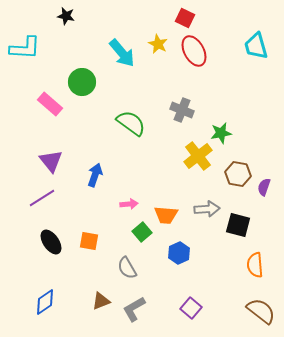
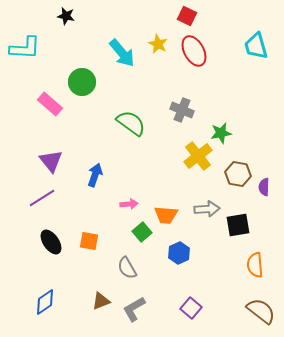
red square: moved 2 px right, 2 px up
purple semicircle: rotated 18 degrees counterclockwise
black square: rotated 25 degrees counterclockwise
